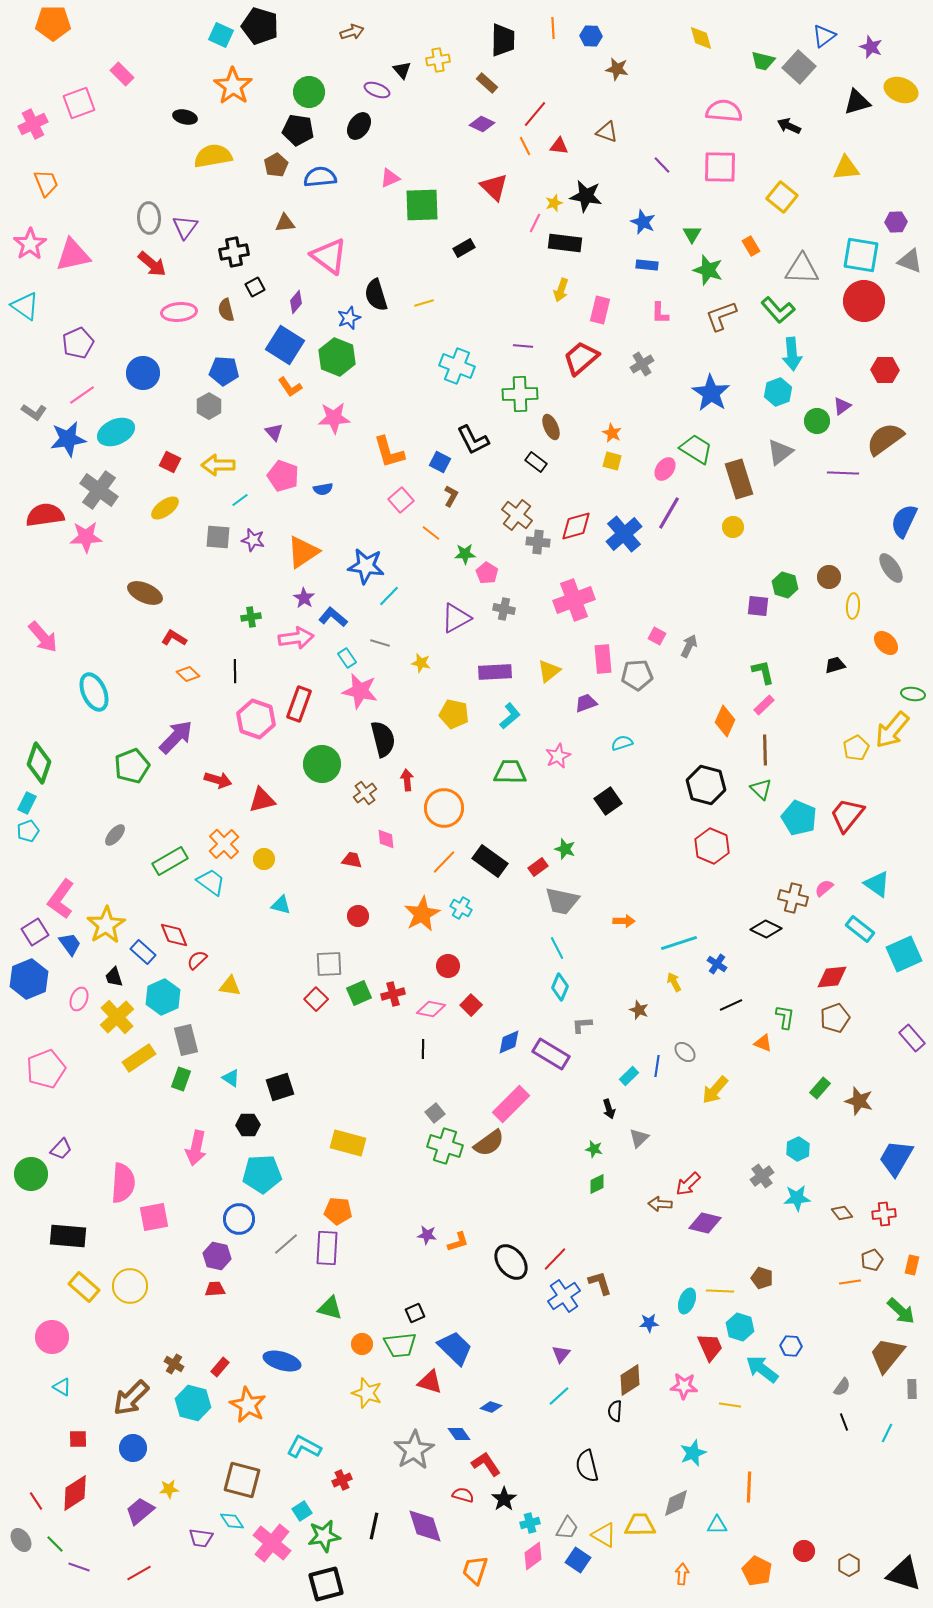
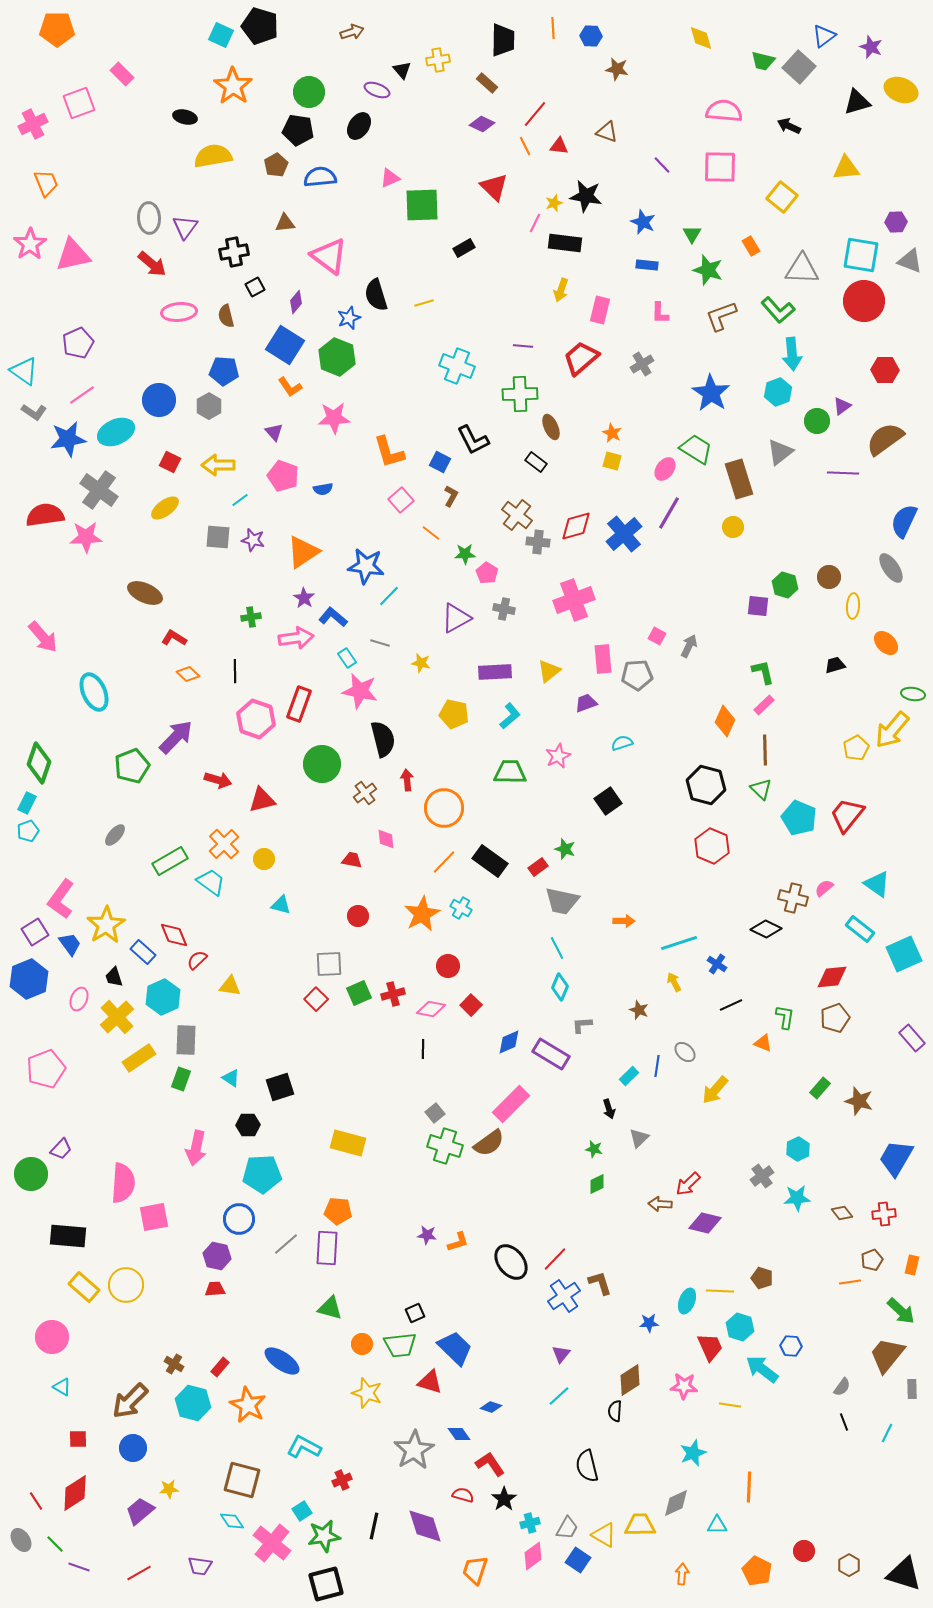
orange pentagon at (53, 23): moved 4 px right, 6 px down
cyan triangle at (25, 306): moved 1 px left, 65 px down
brown semicircle at (226, 310): moved 6 px down
blue circle at (143, 373): moved 16 px right, 27 px down
gray rectangle at (186, 1040): rotated 16 degrees clockwise
yellow circle at (130, 1286): moved 4 px left, 1 px up
blue ellipse at (282, 1361): rotated 18 degrees clockwise
brown arrow at (131, 1398): moved 1 px left, 3 px down
red L-shape at (486, 1464): moved 4 px right
purple trapezoid at (201, 1538): moved 1 px left, 28 px down
